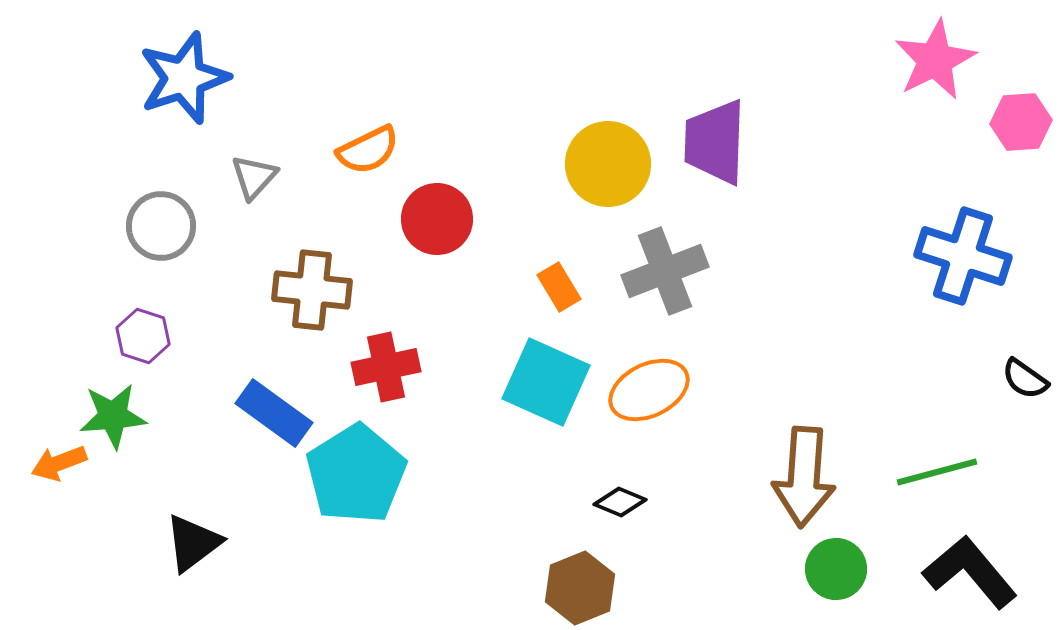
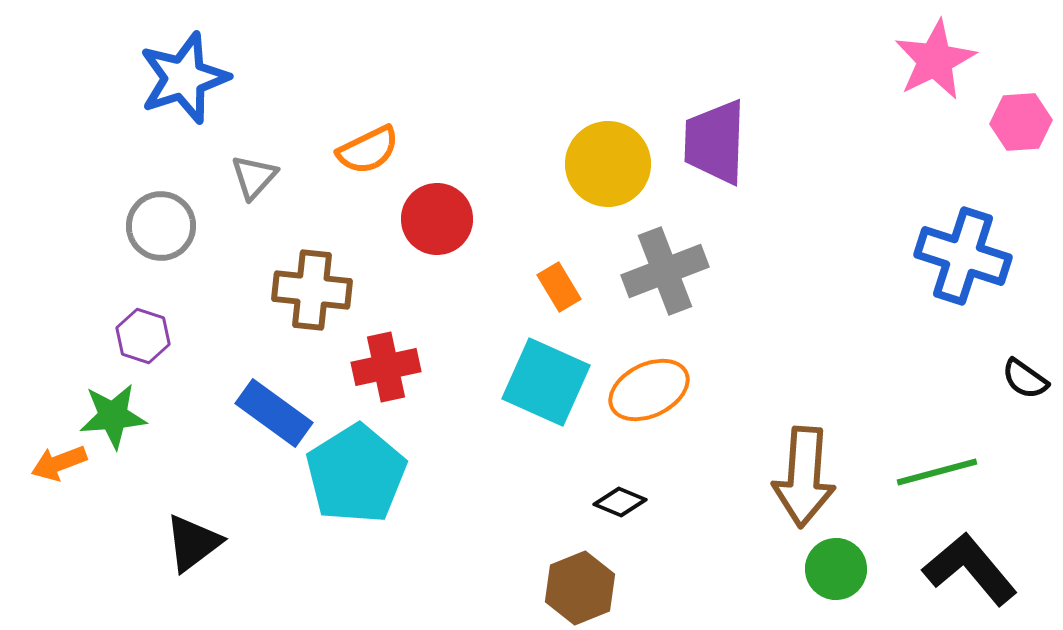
black L-shape: moved 3 px up
